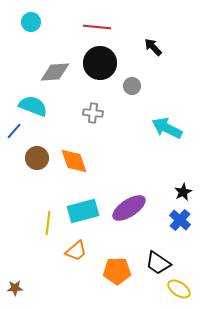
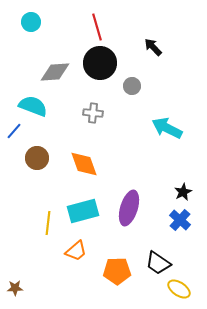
red line: rotated 68 degrees clockwise
orange diamond: moved 10 px right, 3 px down
purple ellipse: rotated 40 degrees counterclockwise
